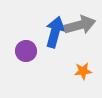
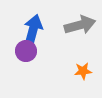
blue arrow: moved 22 px left, 2 px up
